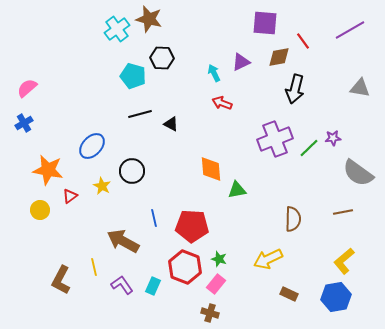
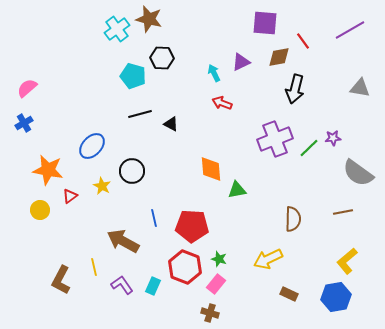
yellow L-shape at (344, 261): moved 3 px right
